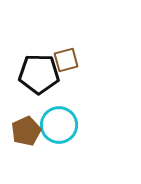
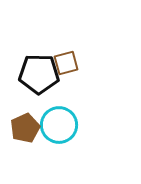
brown square: moved 3 px down
brown pentagon: moved 1 px left, 3 px up
